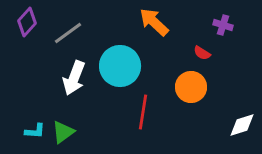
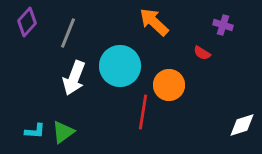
gray line: rotated 32 degrees counterclockwise
orange circle: moved 22 px left, 2 px up
